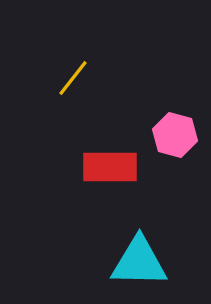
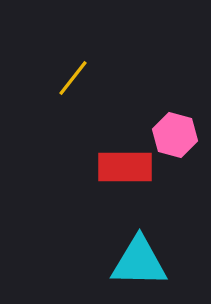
red rectangle: moved 15 px right
